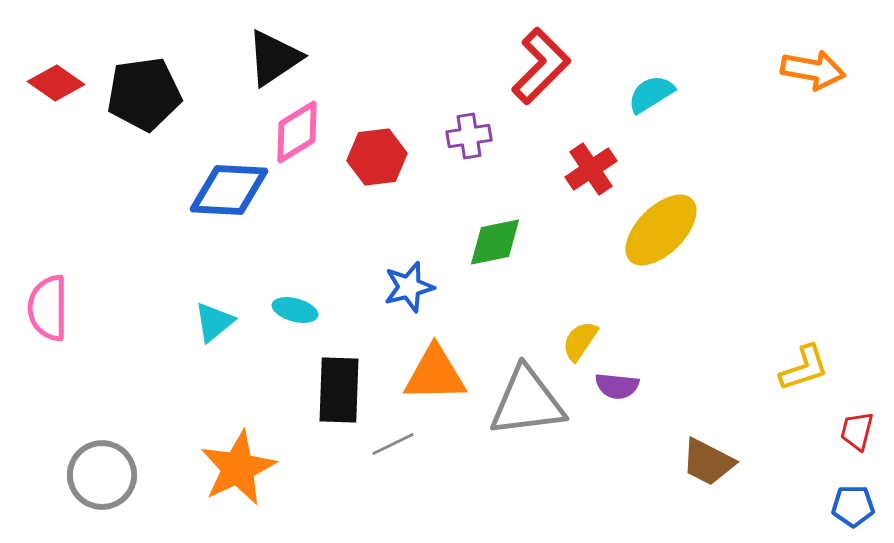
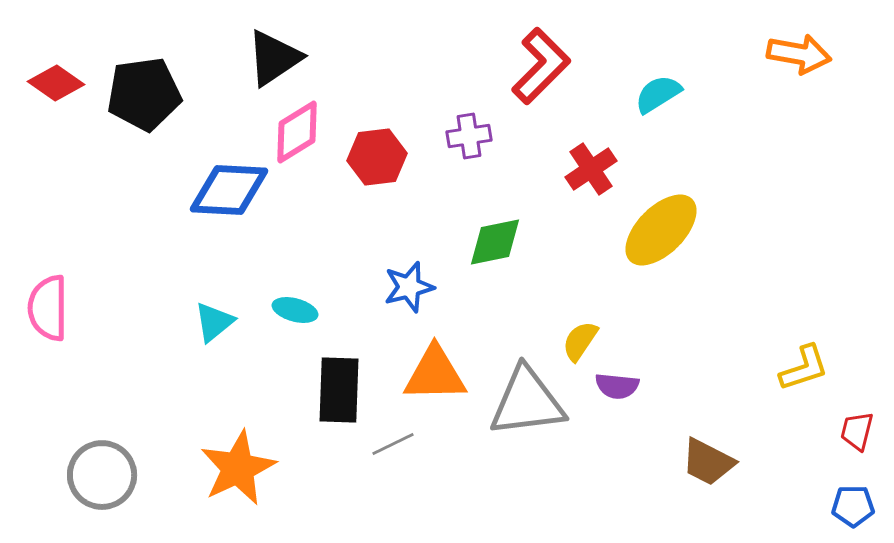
orange arrow: moved 14 px left, 16 px up
cyan semicircle: moved 7 px right
